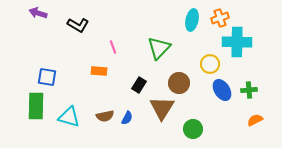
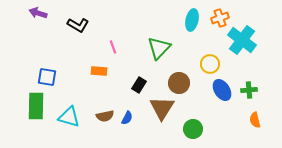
cyan cross: moved 5 px right, 2 px up; rotated 36 degrees clockwise
orange semicircle: rotated 77 degrees counterclockwise
